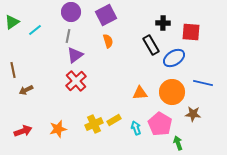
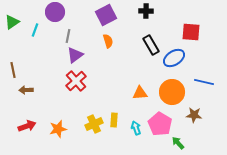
purple circle: moved 16 px left
black cross: moved 17 px left, 12 px up
cyan line: rotated 32 degrees counterclockwise
blue line: moved 1 px right, 1 px up
brown arrow: rotated 24 degrees clockwise
brown star: moved 1 px right, 1 px down
yellow rectangle: rotated 56 degrees counterclockwise
red arrow: moved 4 px right, 5 px up
green arrow: rotated 24 degrees counterclockwise
